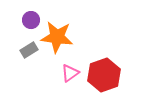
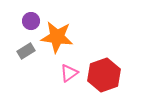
purple circle: moved 1 px down
gray rectangle: moved 3 px left, 1 px down
pink triangle: moved 1 px left
